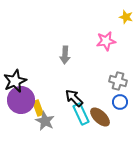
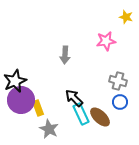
gray star: moved 4 px right, 8 px down
